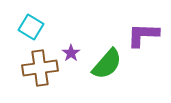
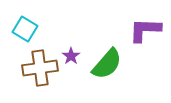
cyan square: moved 6 px left, 2 px down
purple L-shape: moved 2 px right, 5 px up
purple star: moved 3 px down
